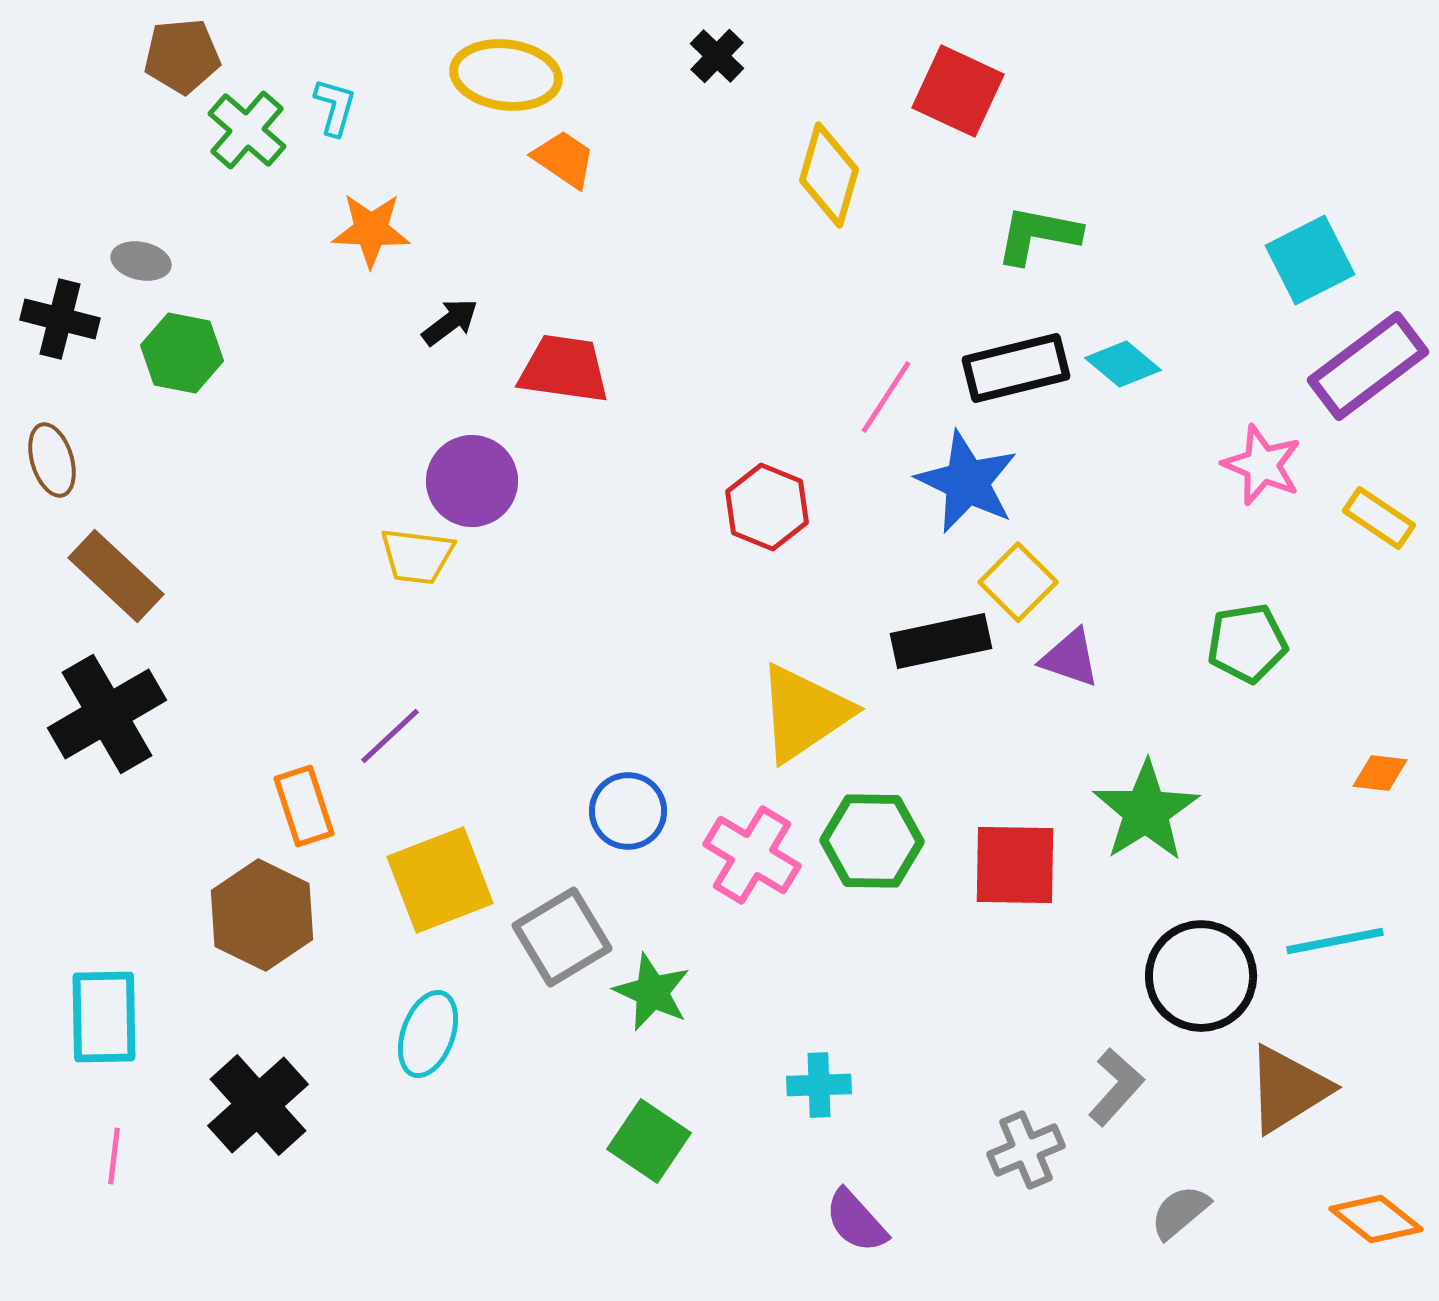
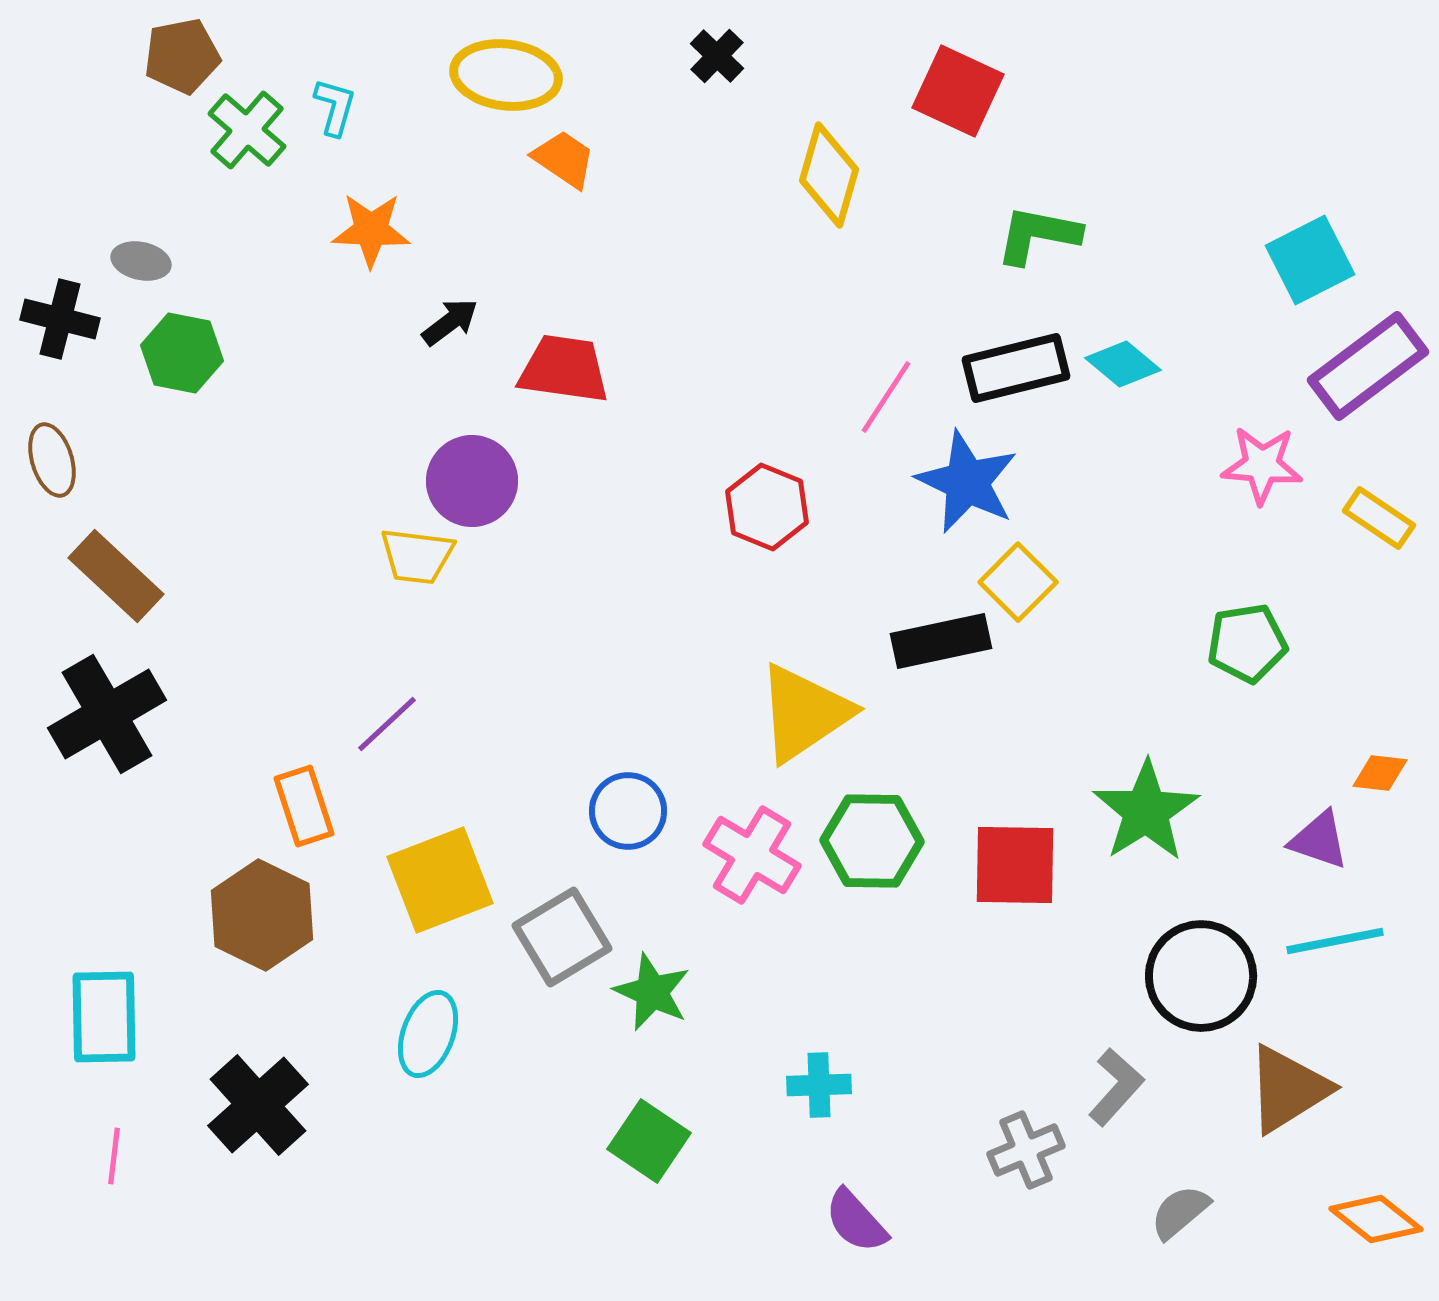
brown pentagon at (182, 56): rotated 6 degrees counterclockwise
pink star at (1262, 465): rotated 18 degrees counterclockwise
purple triangle at (1070, 658): moved 249 px right, 182 px down
purple line at (390, 736): moved 3 px left, 12 px up
